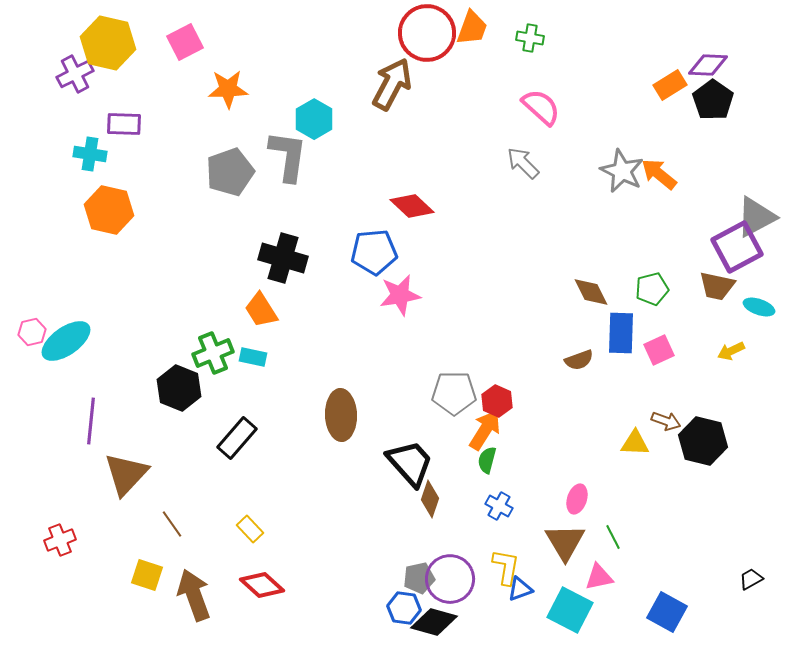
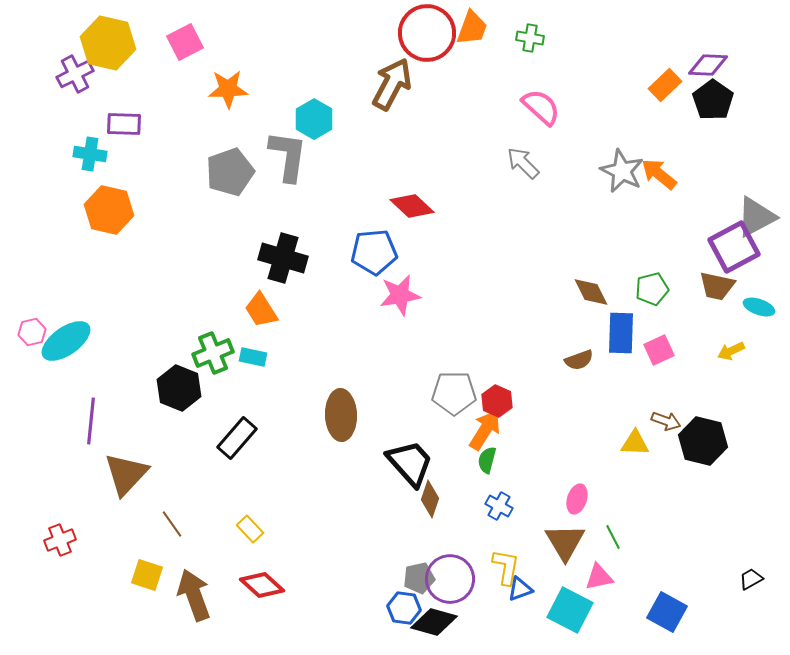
orange rectangle at (670, 85): moved 5 px left; rotated 12 degrees counterclockwise
purple square at (737, 247): moved 3 px left
